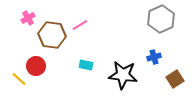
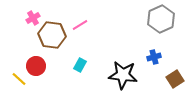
pink cross: moved 5 px right
cyan rectangle: moved 6 px left; rotated 72 degrees counterclockwise
